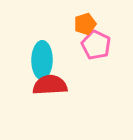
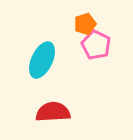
cyan ellipse: rotated 24 degrees clockwise
red semicircle: moved 3 px right, 27 px down
